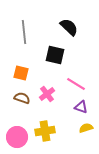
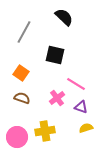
black semicircle: moved 5 px left, 10 px up
gray line: rotated 35 degrees clockwise
orange square: rotated 21 degrees clockwise
pink cross: moved 10 px right, 4 px down
